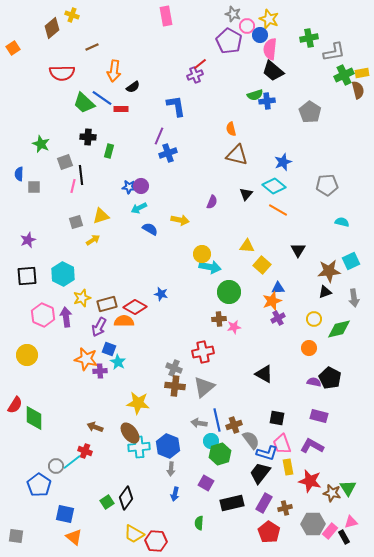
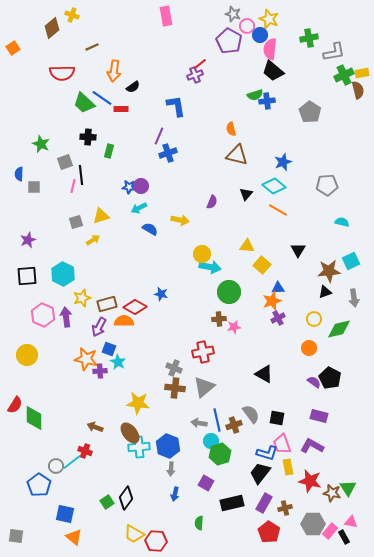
purple semicircle at (314, 382): rotated 24 degrees clockwise
brown cross at (175, 386): moved 2 px down
gray semicircle at (251, 440): moved 26 px up
pink triangle at (351, 522): rotated 24 degrees clockwise
